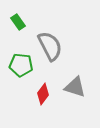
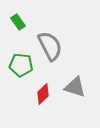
red diamond: rotated 10 degrees clockwise
